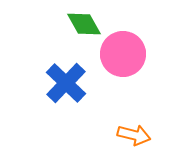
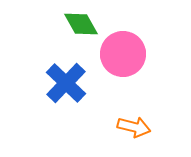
green diamond: moved 3 px left
orange arrow: moved 8 px up
